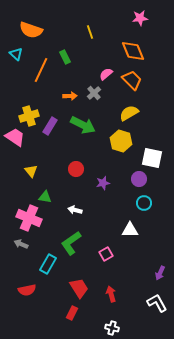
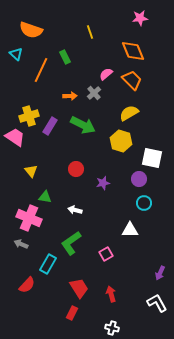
red semicircle: moved 5 px up; rotated 36 degrees counterclockwise
